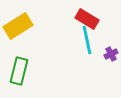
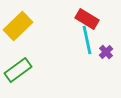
yellow rectangle: rotated 12 degrees counterclockwise
purple cross: moved 5 px left, 2 px up; rotated 16 degrees counterclockwise
green rectangle: moved 1 px left, 1 px up; rotated 40 degrees clockwise
